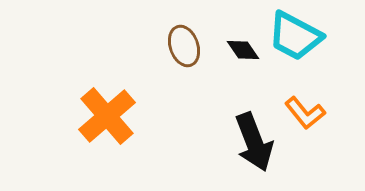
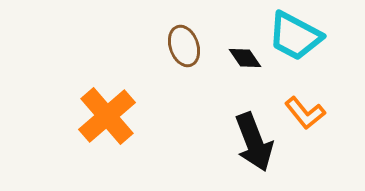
black diamond: moved 2 px right, 8 px down
